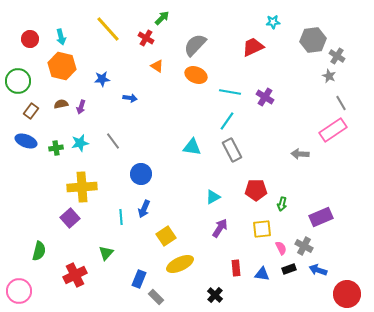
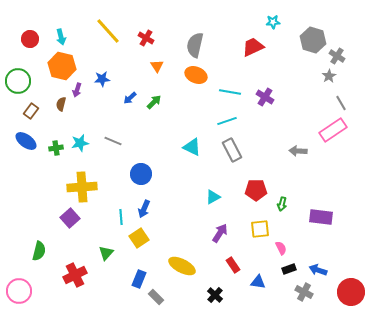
green arrow at (162, 18): moved 8 px left, 84 px down
yellow line at (108, 29): moved 2 px down
gray hexagon at (313, 40): rotated 25 degrees clockwise
gray semicircle at (195, 45): rotated 30 degrees counterclockwise
orange triangle at (157, 66): rotated 24 degrees clockwise
gray star at (329, 76): rotated 16 degrees clockwise
blue arrow at (130, 98): rotated 128 degrees clockwise
brown semicircle at (61, 104): rotated 64 degrees counterclockwise
purple arrow at (81, 107): moved 4 px left, 17 px up
cyan line at (227, 121): rotated 36 degrees clockwise
blue ellipse at (26, 141): rotated 15 degrees clockwise
gray line at (113, 141): rotated 30 degrees counterclockwise
cyan triangle at (192, 147): rotated 18 degrees clockwise
gray arrow at (300, 154): moved 2 px left, 3 px up
purple rectangle at (321, 217): rotated 30 degrees clockwise
purple arrow at (220, 228): moved 5 px down
yellow square at (262, 229): moved 2 px left
yellow square at (166, 236): moved 27 px left, 2 px down
gray cross at (304, 246): moved 46 px down
yellow ellipse at (180, 264): moved 2 px right, 2 px down; rotated 52 degrees clockwise
red rectangle at (236, 268): moved 3 px left, 3 px up; rotated 28 degrees counterclockwise
blue triangle at (262, 274): moved 4 px left, 8 px down
red circle at (347, 294): moved 4 px right, 2 px up
